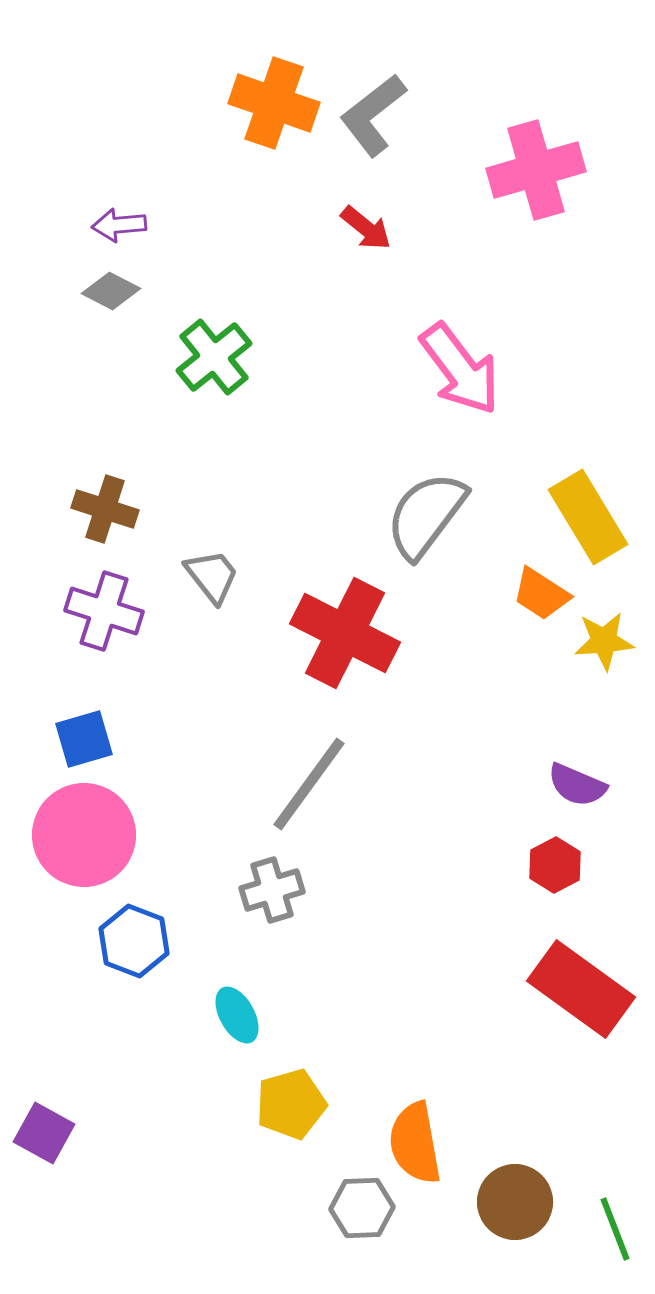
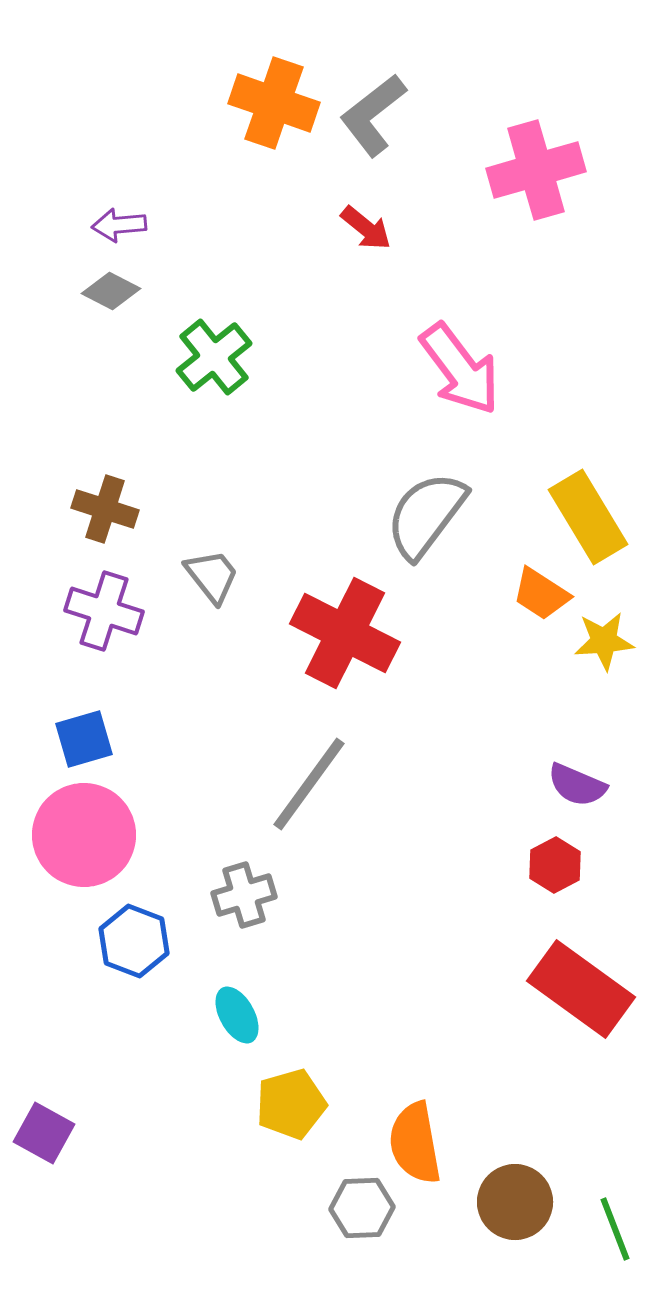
gray cross: moved 28 px left, 5 px down
